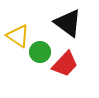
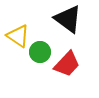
black triangle: moved 4 px up
red trapezoid: moved 2 px right
